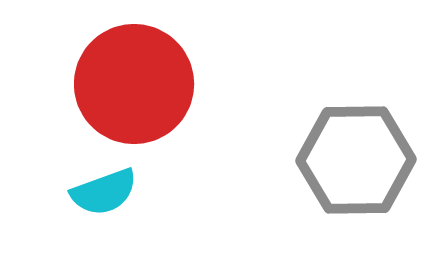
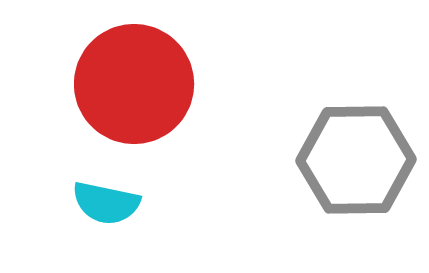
cyan semicircle: moved 2 px right, 11 px down; rotated 32 degrees clockwise
